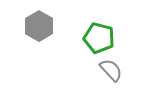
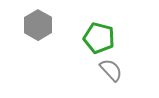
gray hexagon: moved 1 px left, 1 px up
